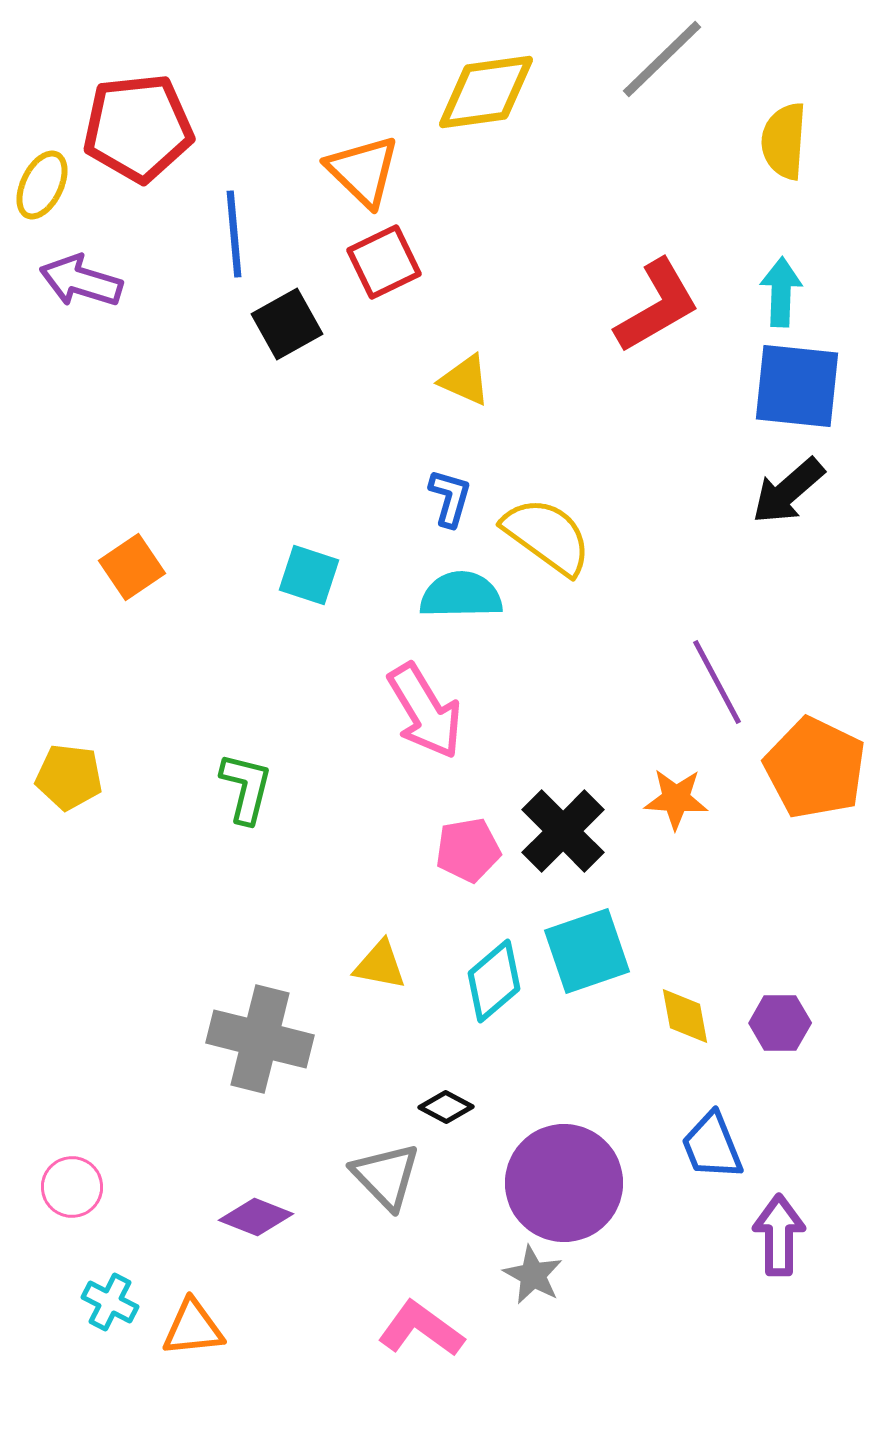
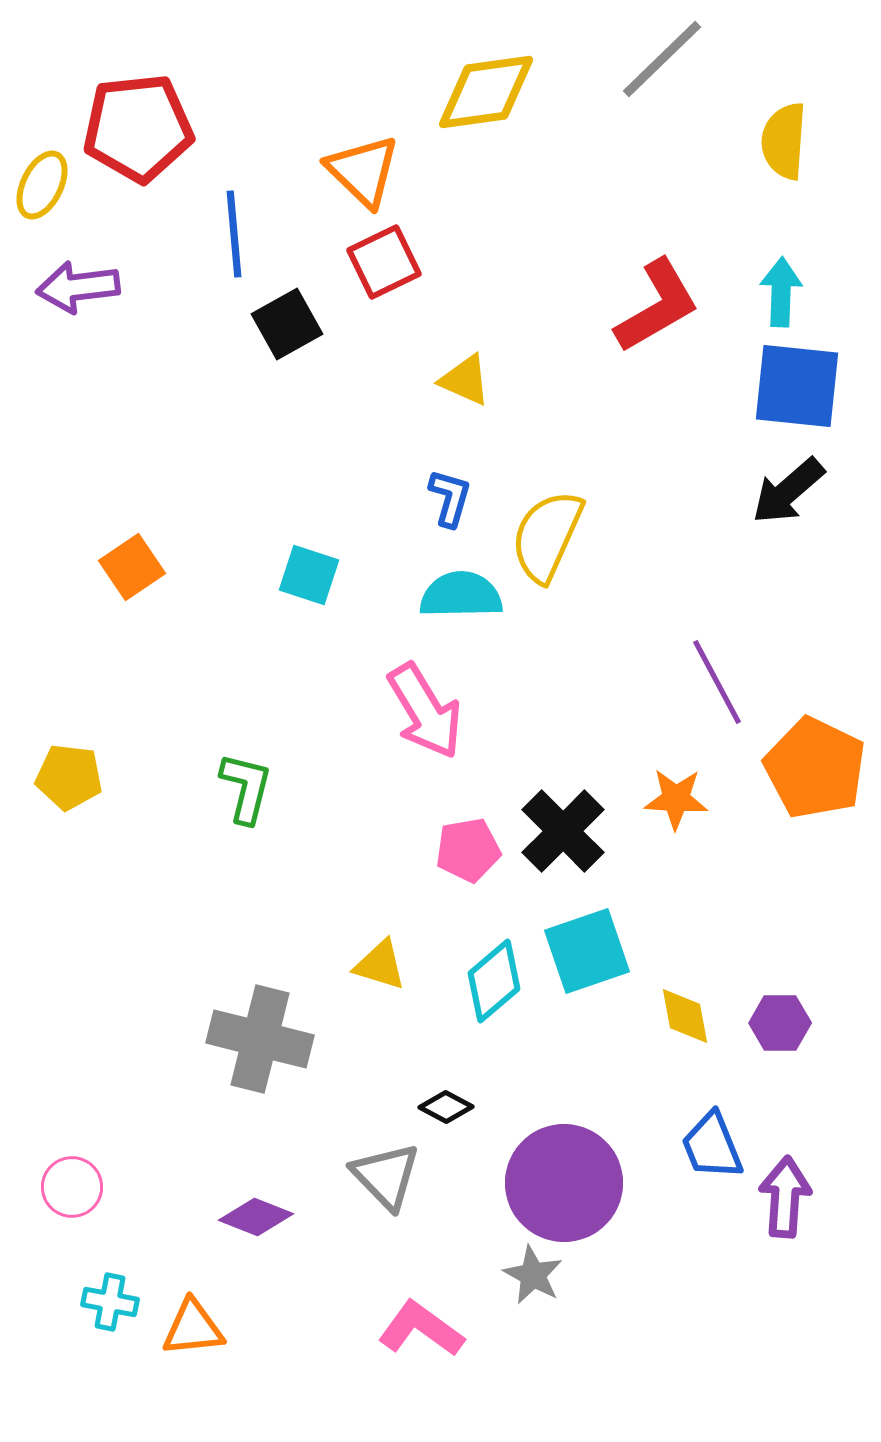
purple arrow at (81, 281): moved 3 px left, 6 px down; rotated 24 degrees counterclockwise
yellow semicircle at (547, 536): rotated 102 degrees counterclockwise
yellow triangle at (380, 965): rotated 6 degrees clockwise
purple arrow at (779, 1235): moved 6 px right, 38 px up; rotated 4 degrees clockwise
cyan cross at (110, 1302): rotated 16 degrees counterclockwise
